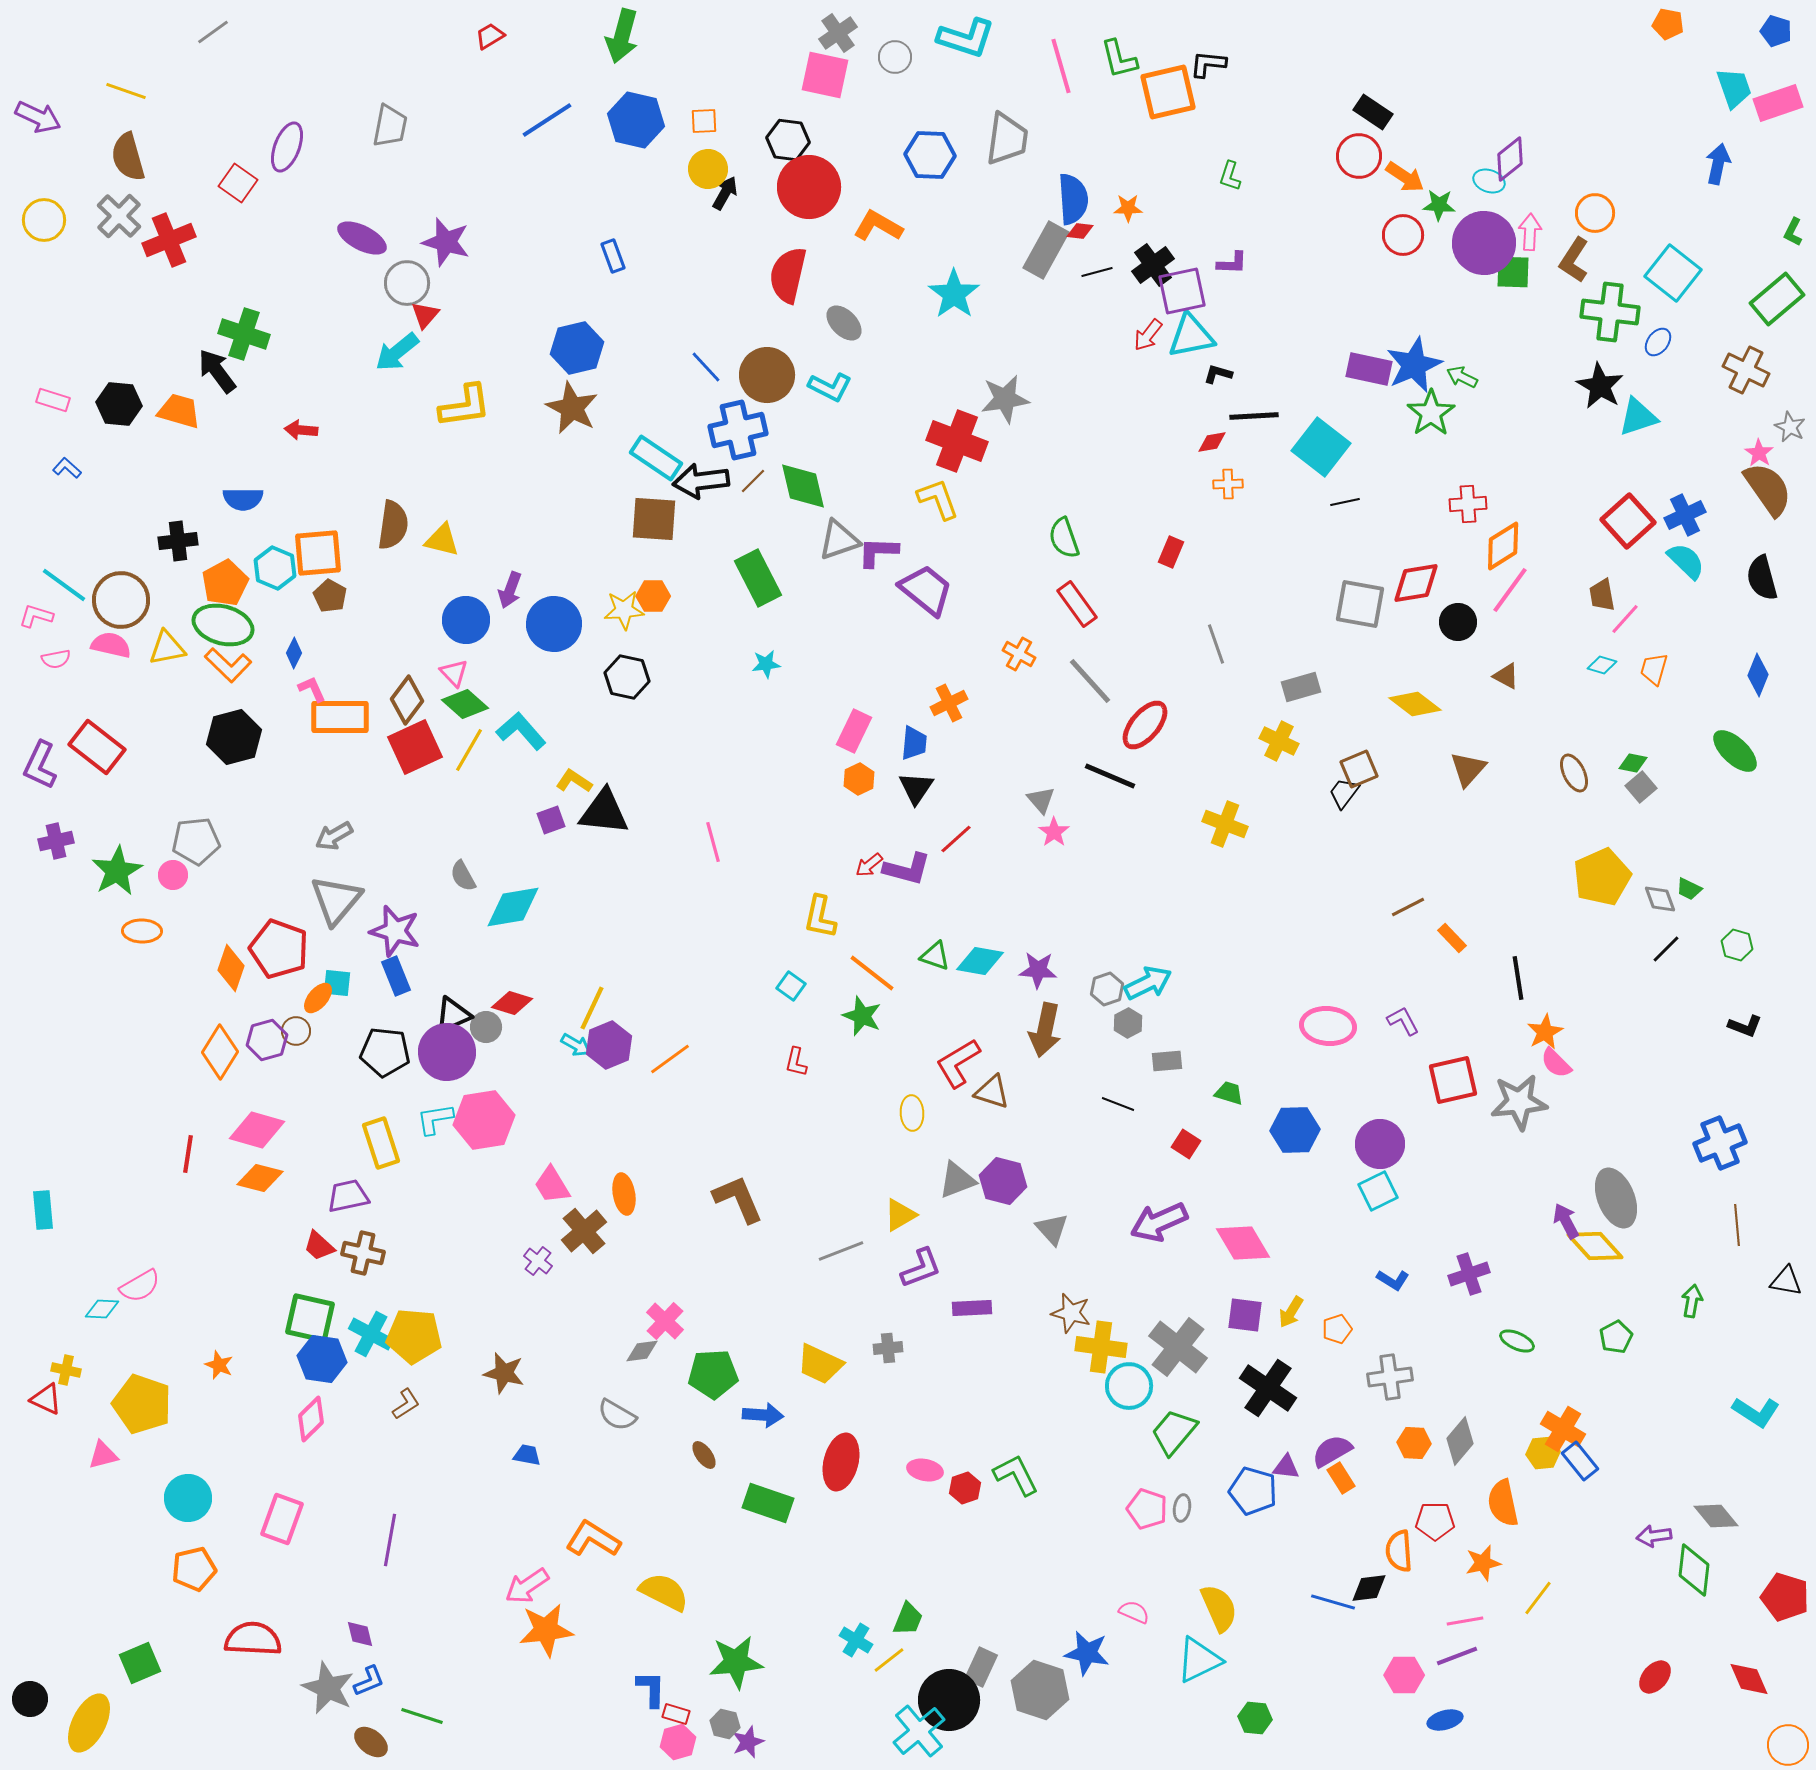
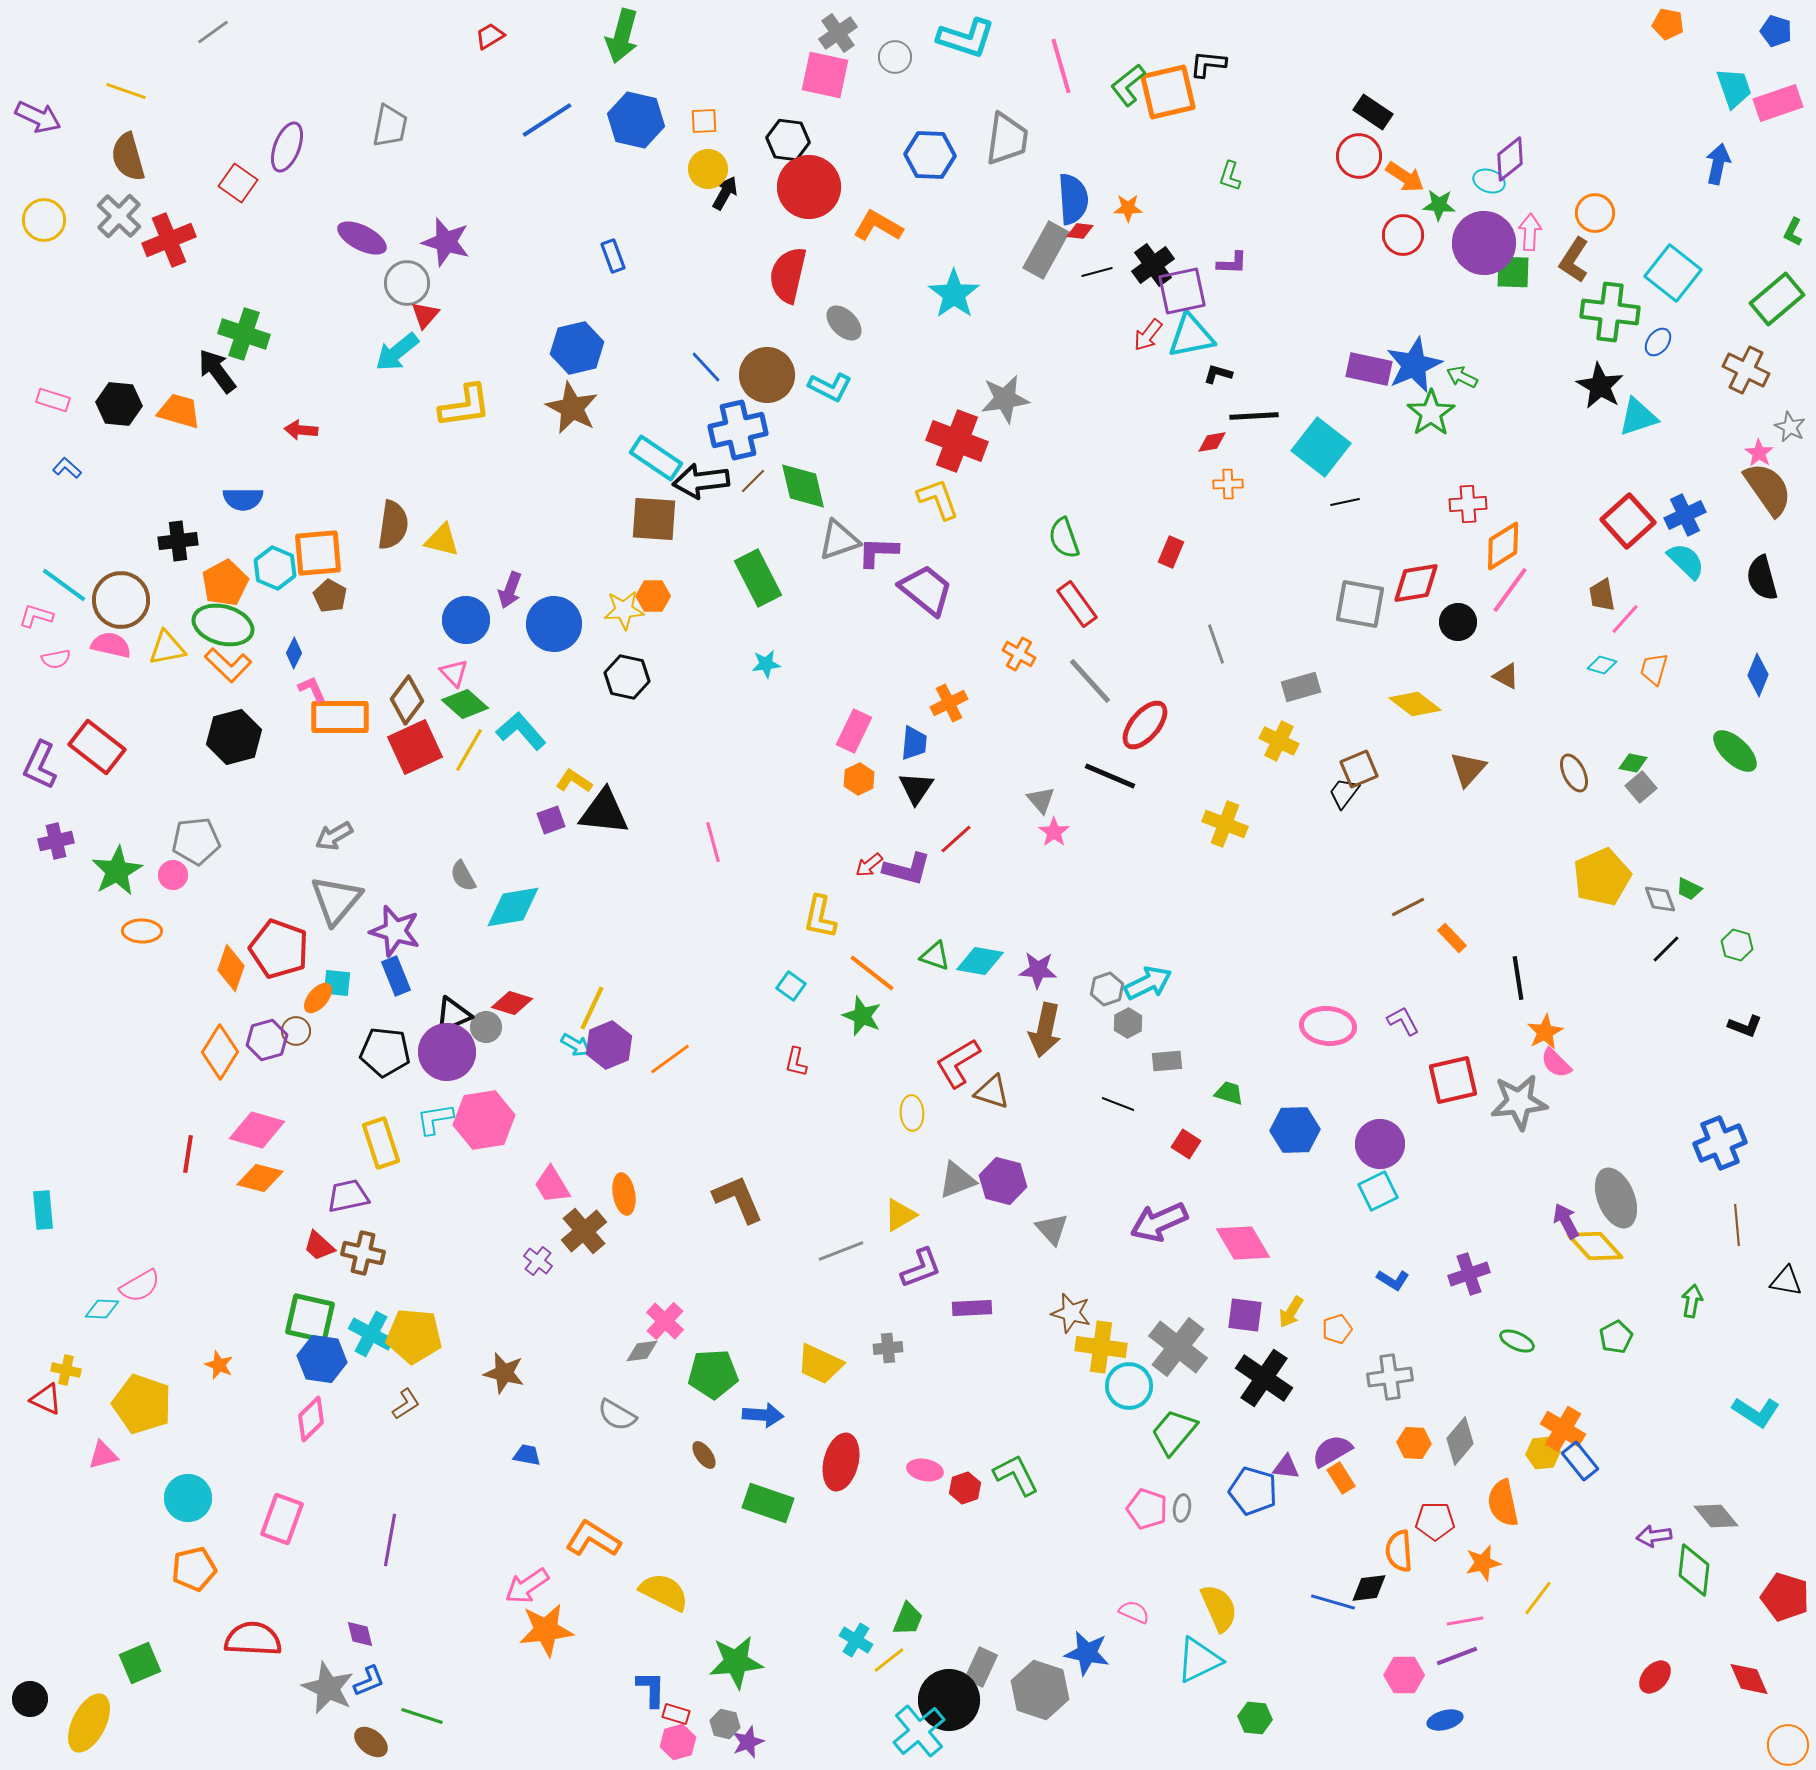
green L-shape at (1119, 59): moved 9 px right, 26 px down; rotated 66 degrees clockwise
black cross at (1268, 1388): moved 4 px left, 10 px up
